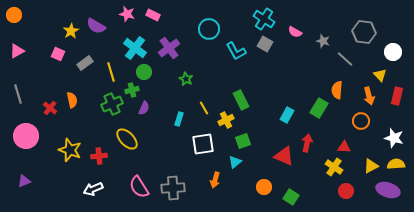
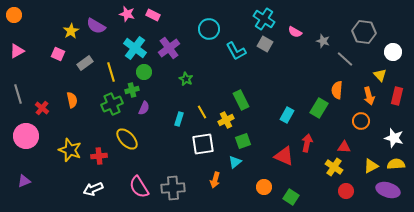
red cross at (50, 108): moved 8 px left
yellow line at (204, 108): moved 2 px left, 4 px down
